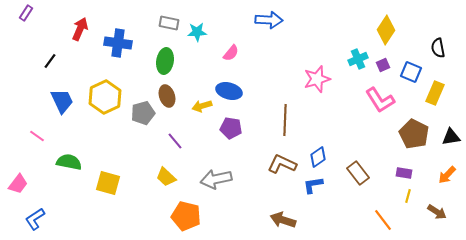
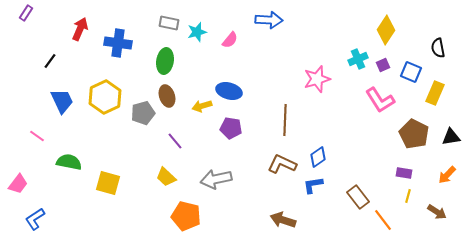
cyan star at (197, 32): rotated 12 degrees counterclockwise
pink semicircle at (231, 53): moved 1 px left, 13 px up
brown rectangle at (358, 173): moved 24 px down
